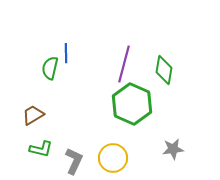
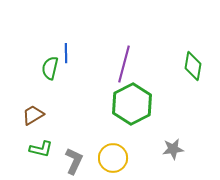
green diamond: moved 29 px right, 4 px up
green hexagon: rotated 9 degrees clockwise
